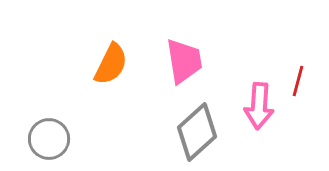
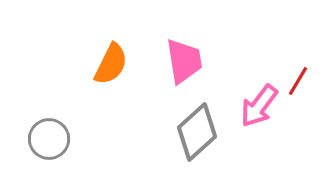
red line: rotated 16 degrees clockwise
pink arrow: rotated 33 degrees clockwise
